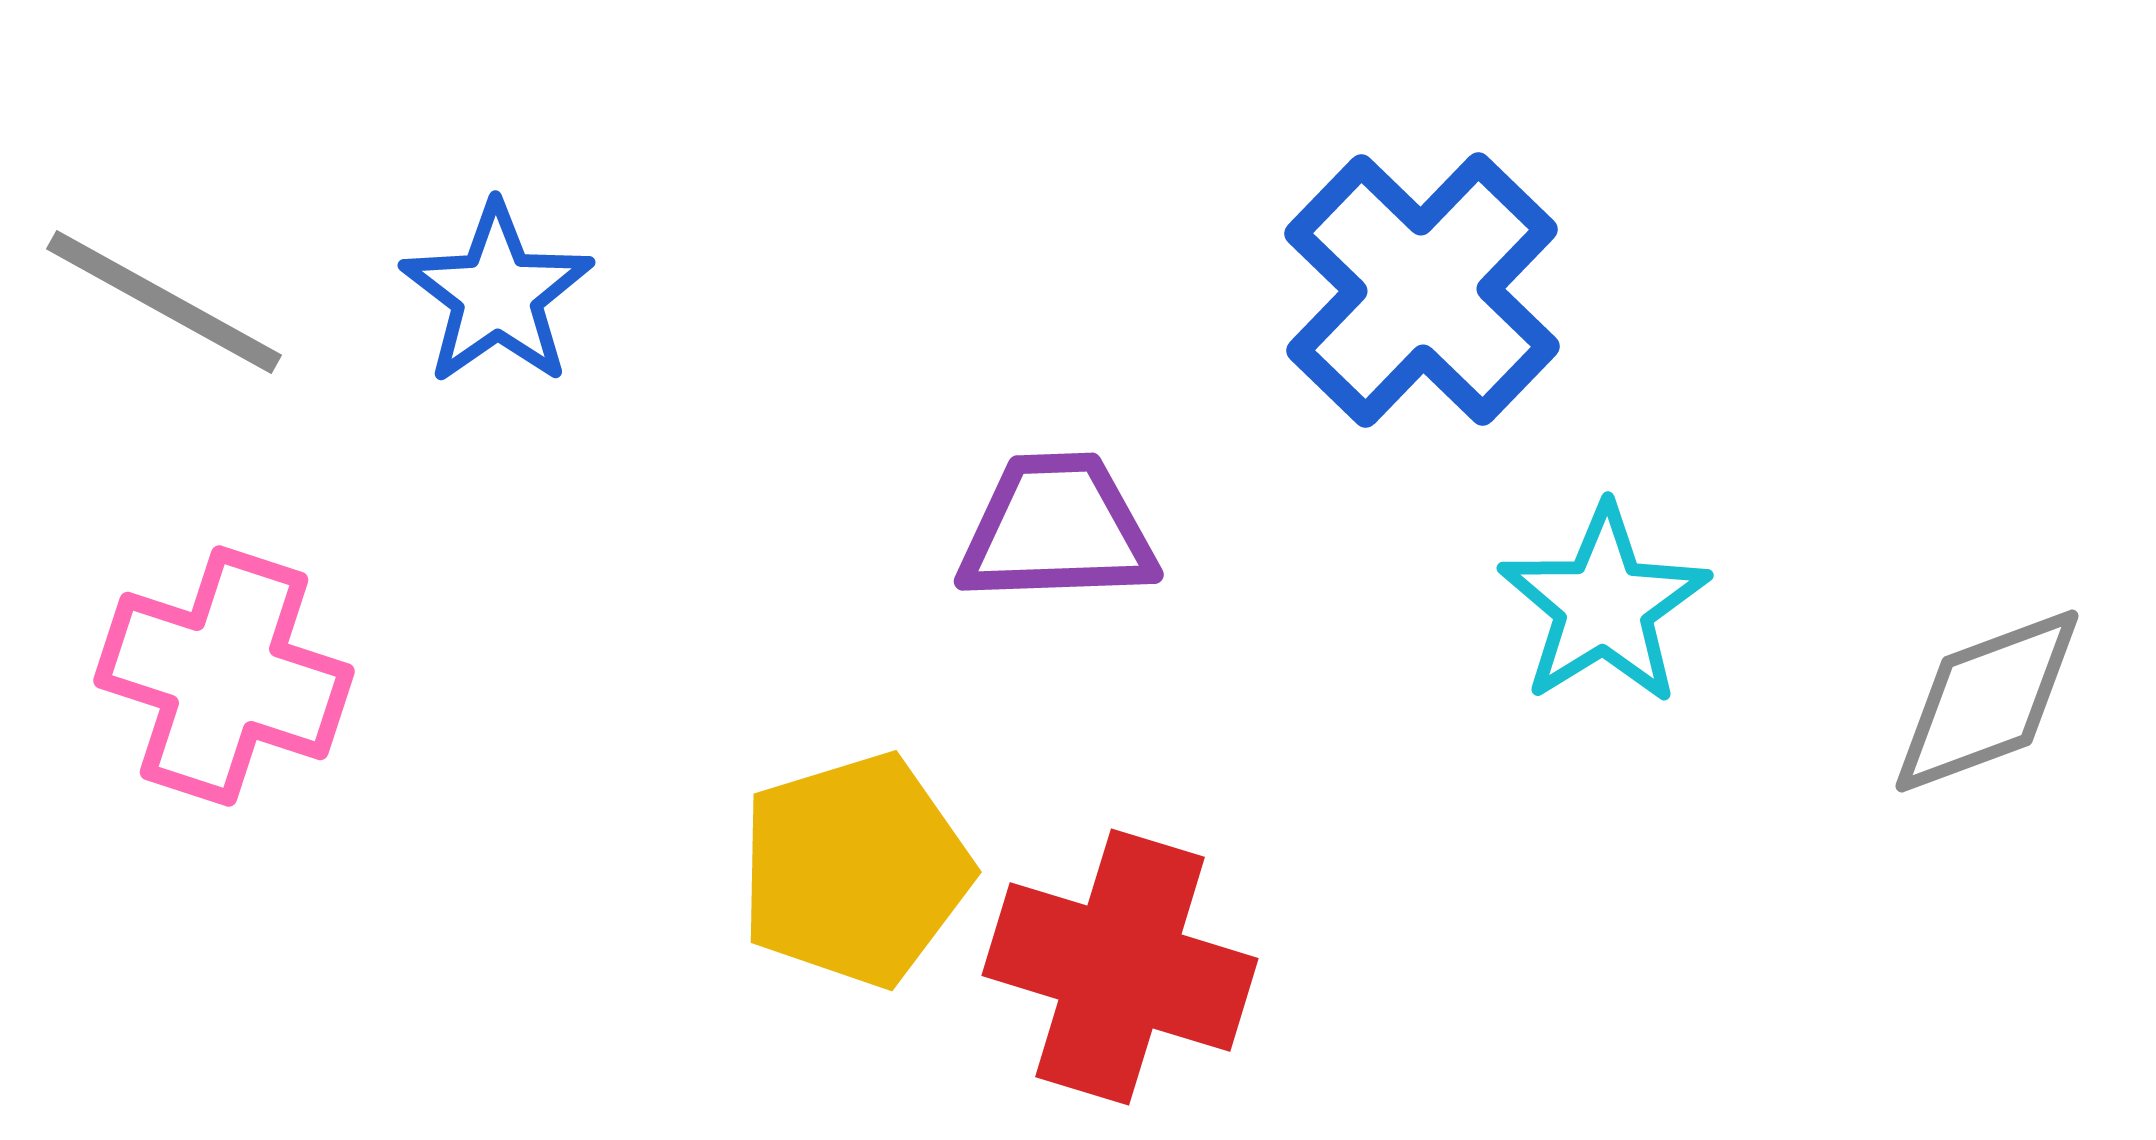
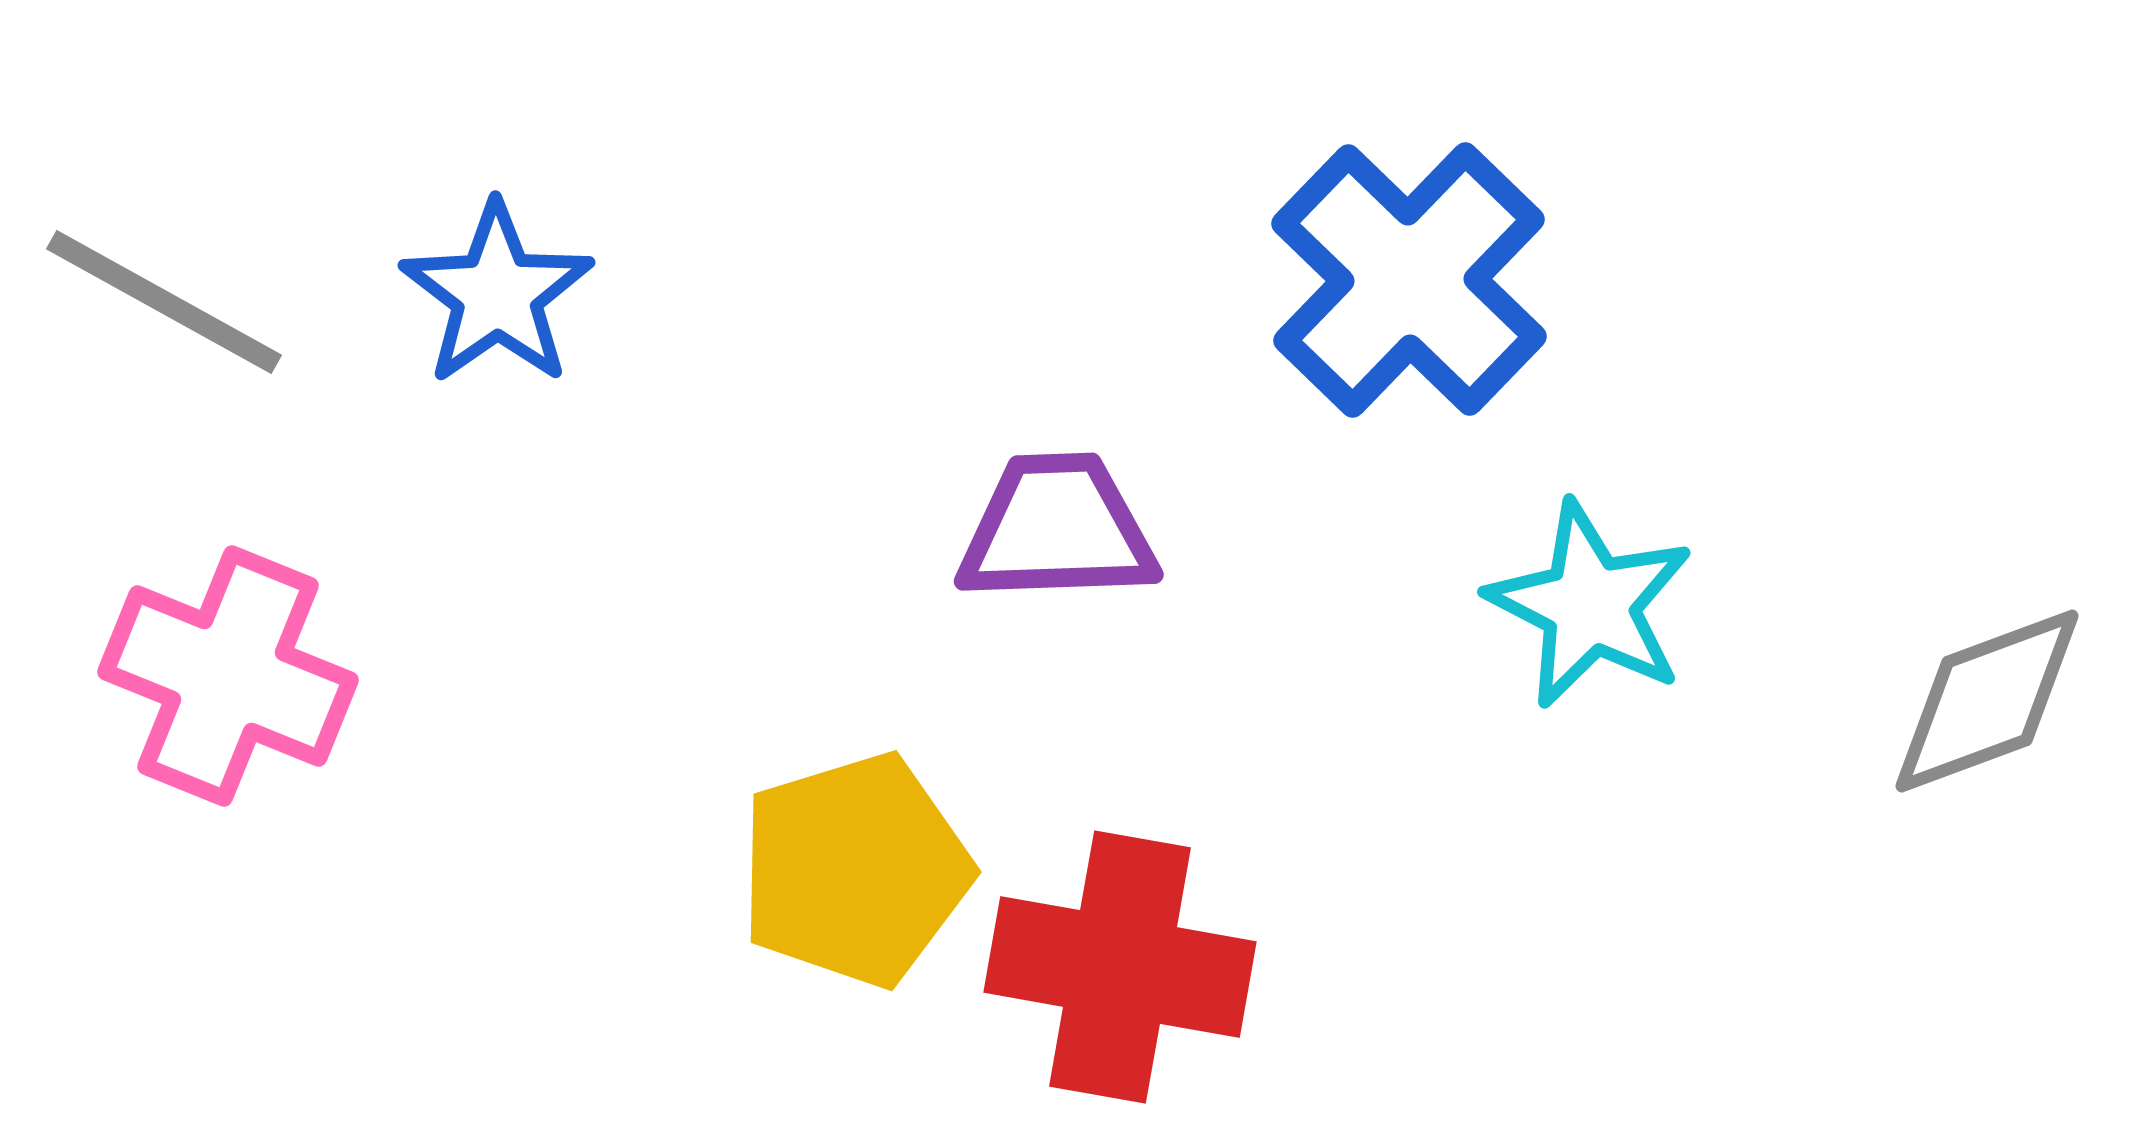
blue cross: moved 13 px left, 10 px up
cyan star: moved 14 px left; rotated 13 degrees counterclockwise
pink cross: moved 4 px right; rotated 4 degrees clockwise
red cross: rotated 7 degrees counterclockwise
